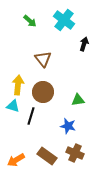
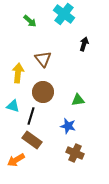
cyan cross: moved 6 px up
yellow arrow: moved 12 px up
brown rectangle: moved 15 px left, 16 px up
